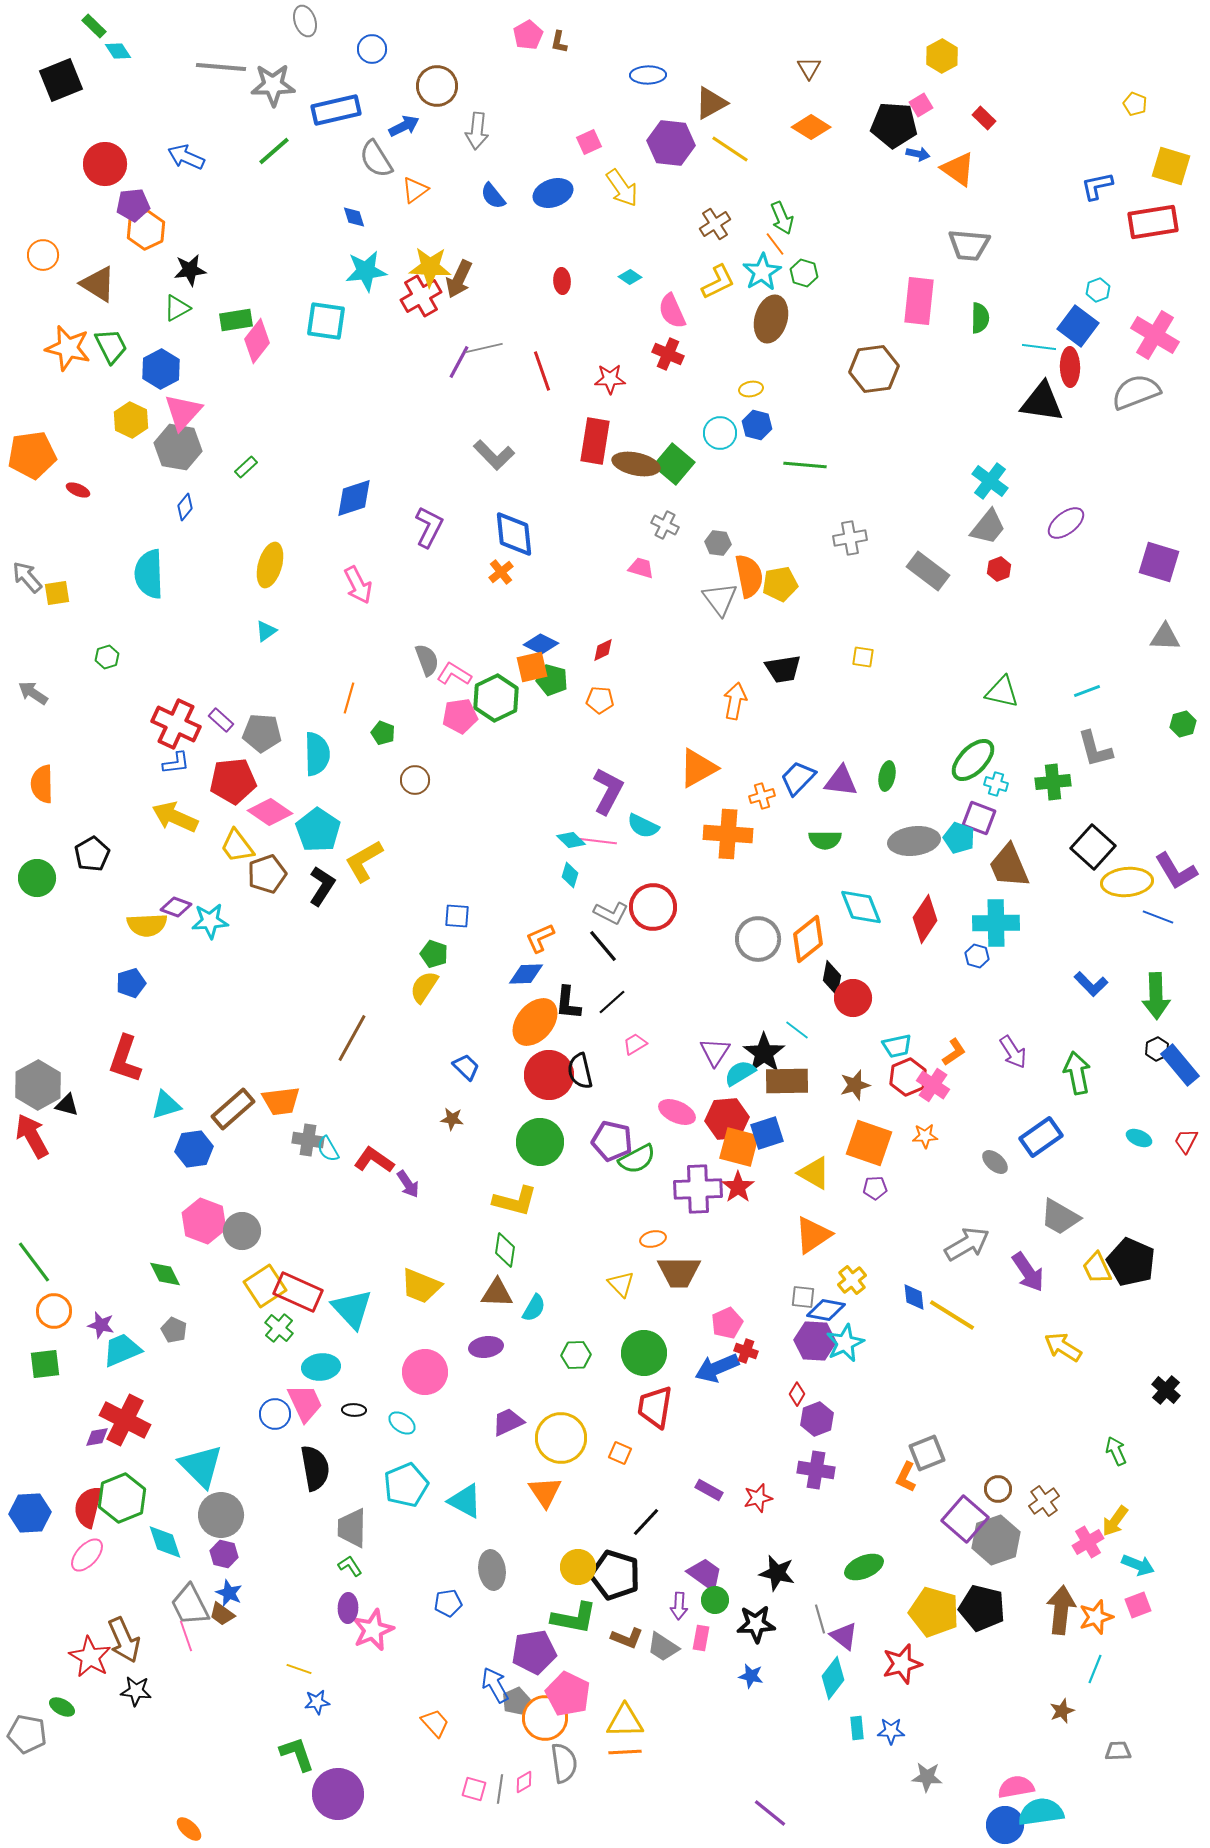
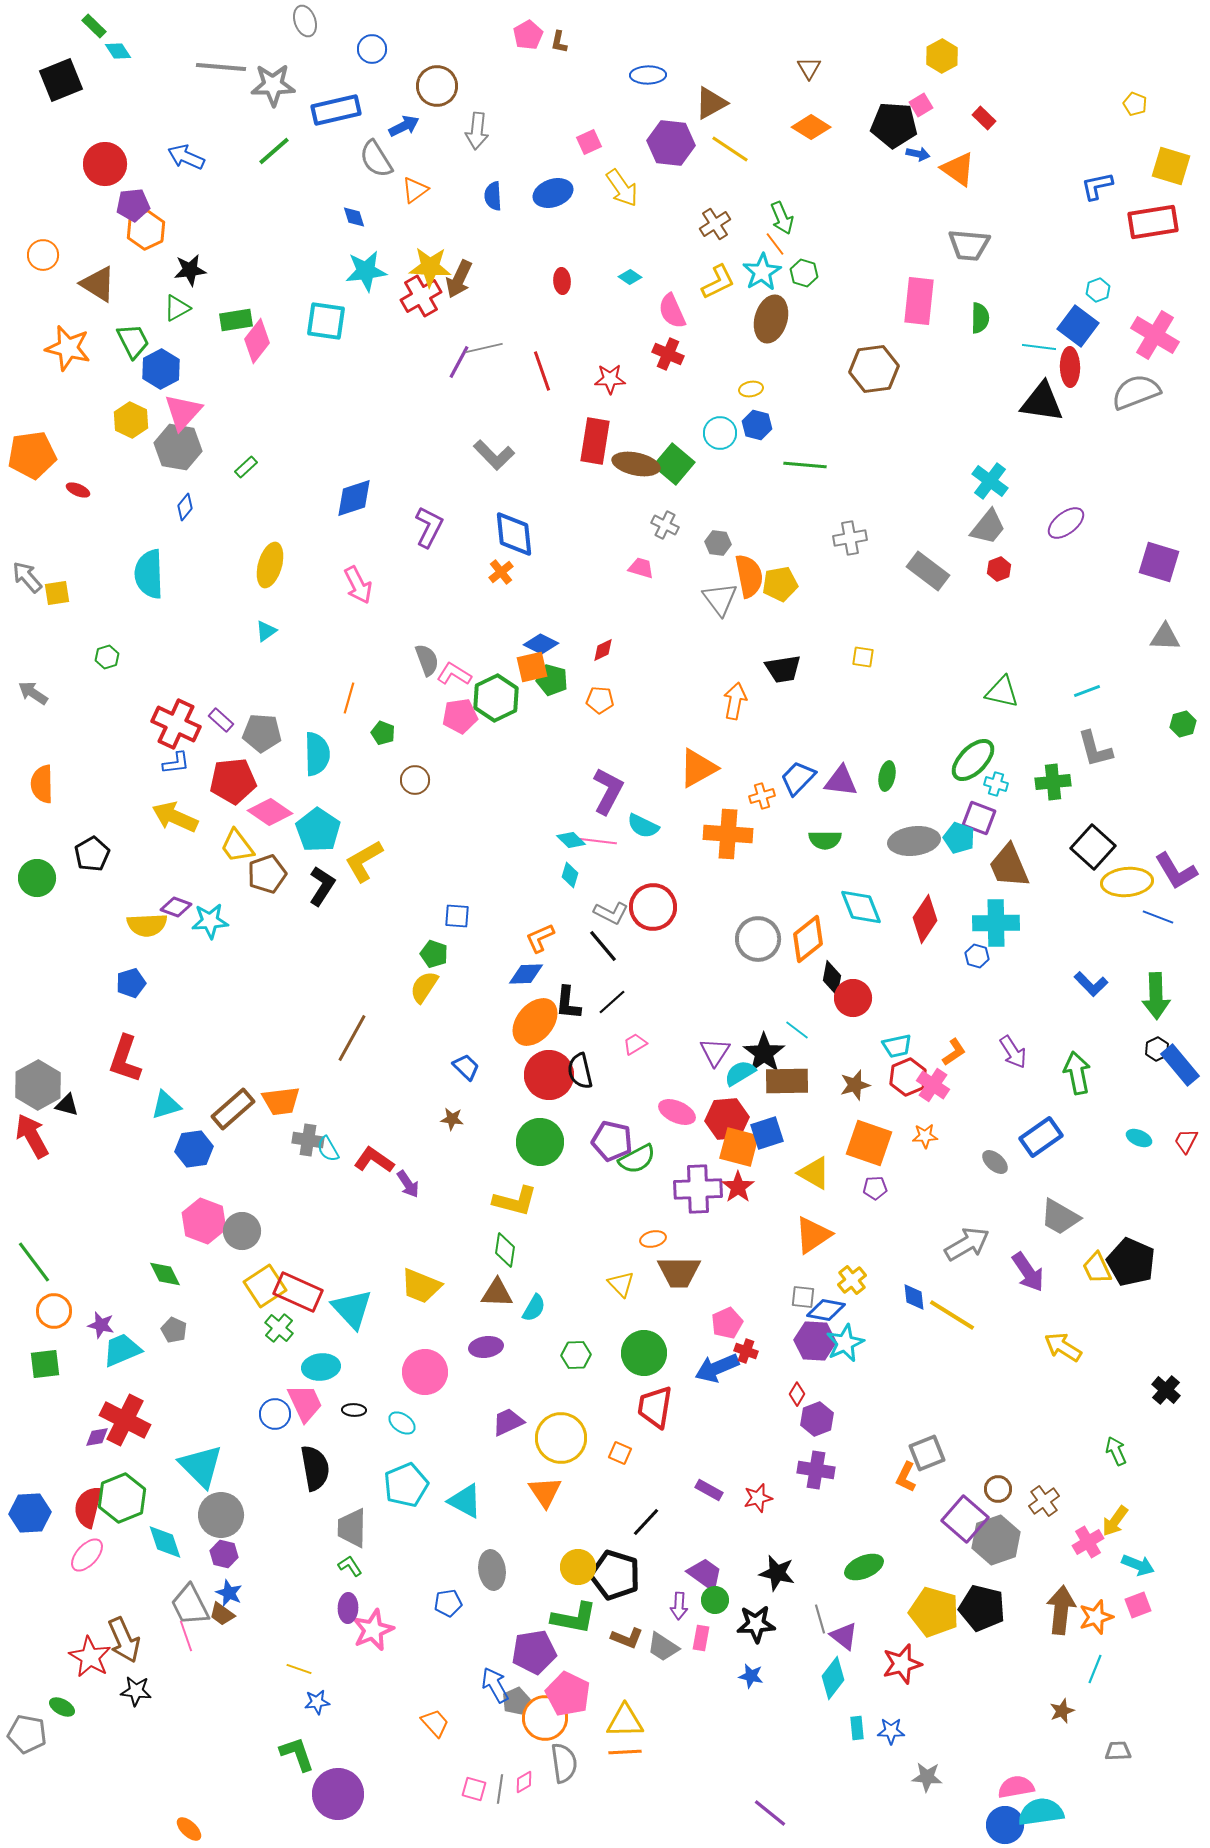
blue semicircle at (493, 196): rotated 36 degrees clockwise
green trapezoid at (111, 346): moved 22 px right, 5 px up
